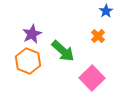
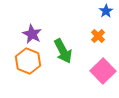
purple star: rotated 18 degrees counterclockwise
green arrow: rotated 20 degrees clockwise
pink square: moved 11 px right, 7 px up
